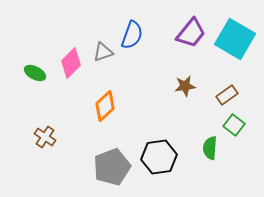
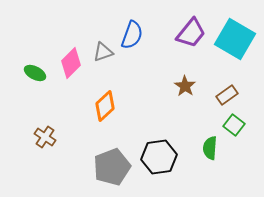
brown star: rotated 30 degrees counterclockwise
